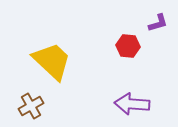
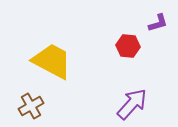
yellow trapezoid: rotated 15 degrees counterclockwise
purple arrow: rotated 128 degrees clockwise
